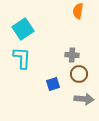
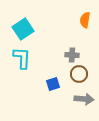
orange semicircle: moved 7 px right, 9 px down
